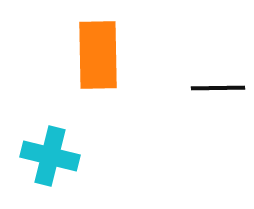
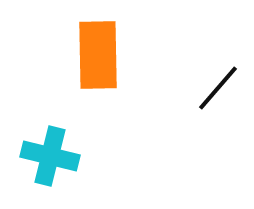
black line: rotated 48 degrees counterclockwise
